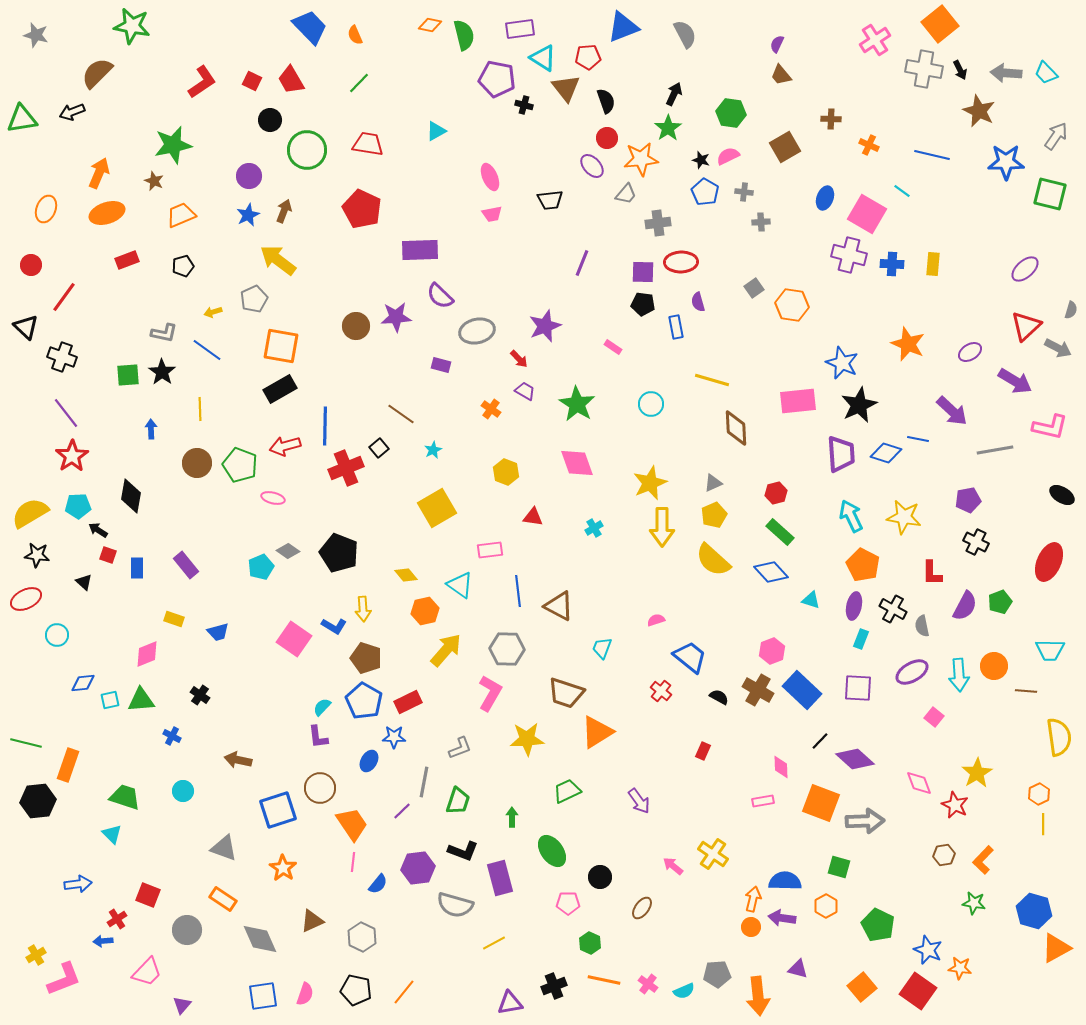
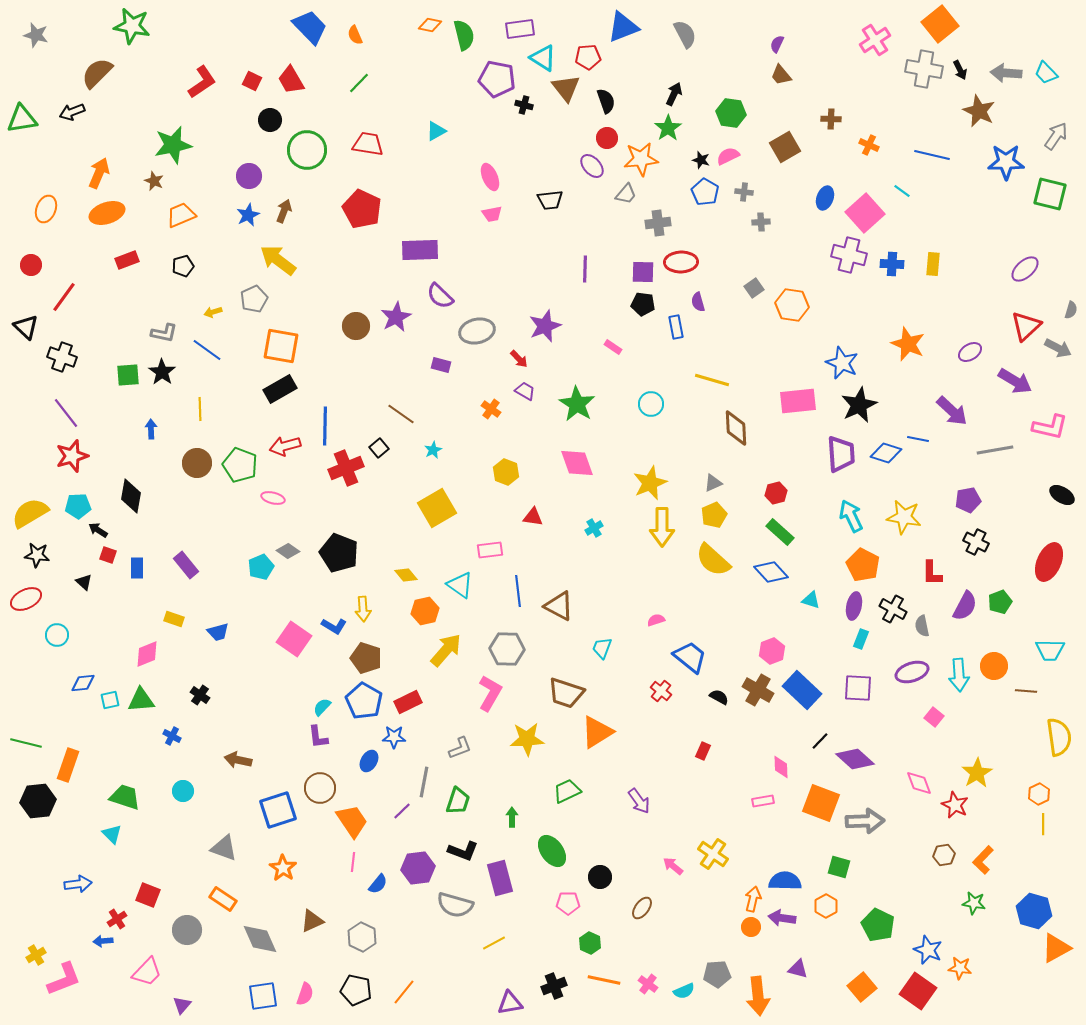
pink square at (867, 214): moved 2 px left, 1 px up; rotated 18 degrees clockwise
purple line at (582, 263): moved 3 px right, 6 px down; rotated 20 degrees counterclockwise
purple star at (396, 317): rotated 24 degrees counterclockwise
red star at (72, 456): rotated 16 degrees clockwise
purple ellipse at (912, 672): rotated 12 degrees clockwise
orange trapezoid at (352, 824): moved 3 px up
